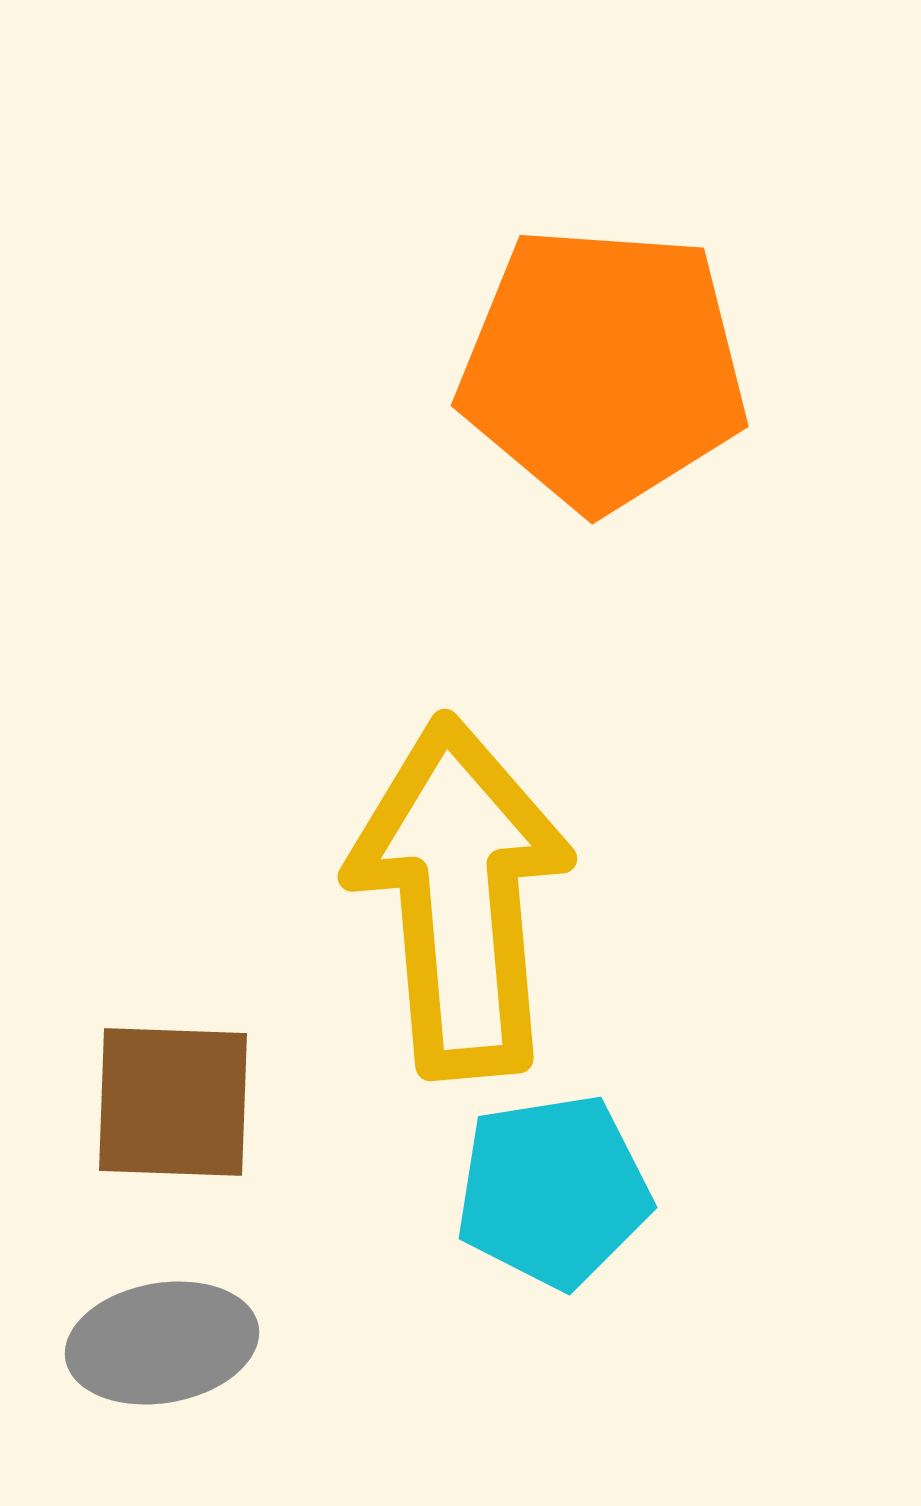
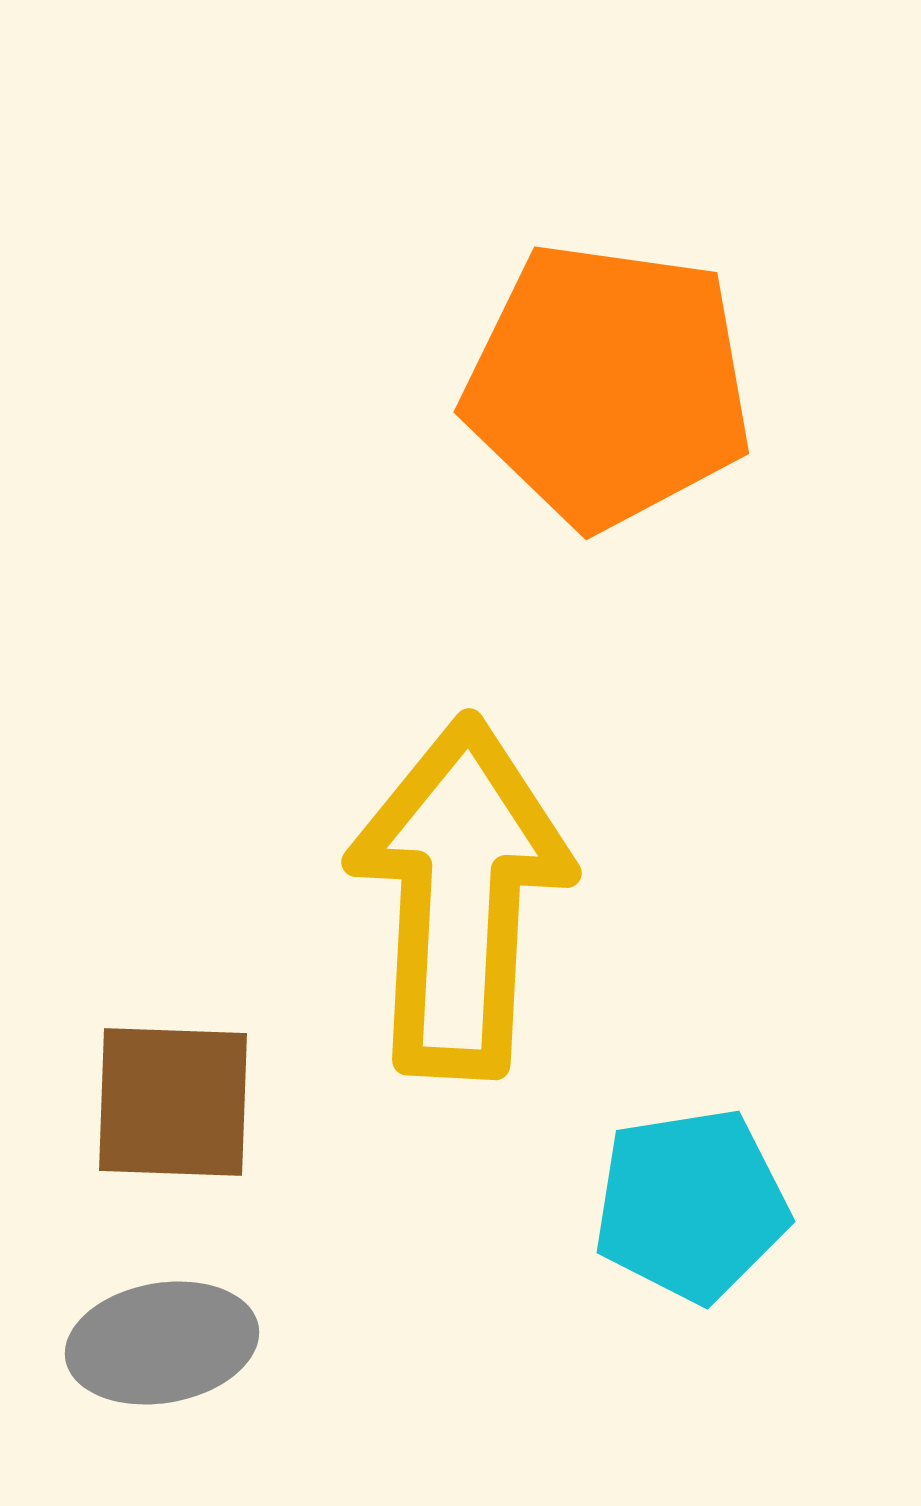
orange pentagon: moved 5 px right, 17 px down; rotated 4 degrees clockwise
yellow arrow: rotated 8 degrees clockwise
cyan pentagon: moved 138 px right, 14 px down
